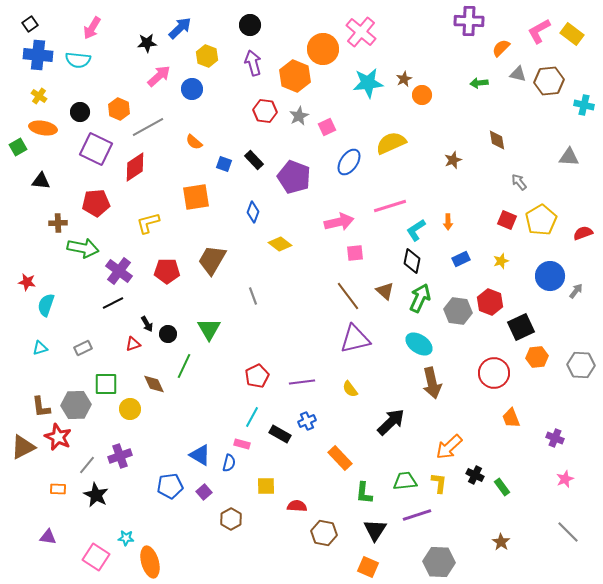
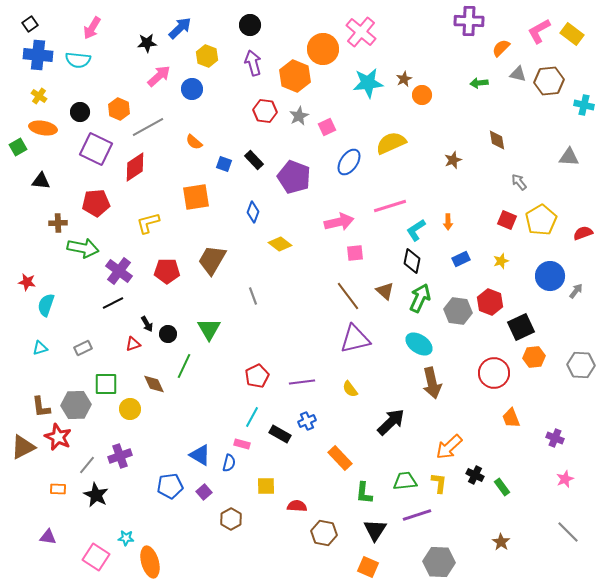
orange hexagon at (537, 357): moved 3 px left
